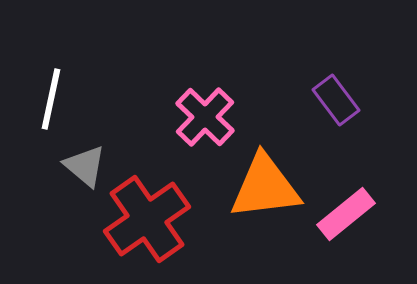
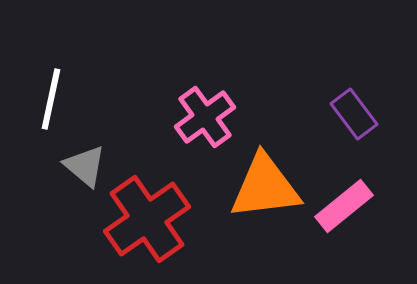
purple rectangle: moved 18 px right, 14 px down
pink cross: rotated 10 degrees clockwise
pink rectangle: moved 2 px left, 8 px up
